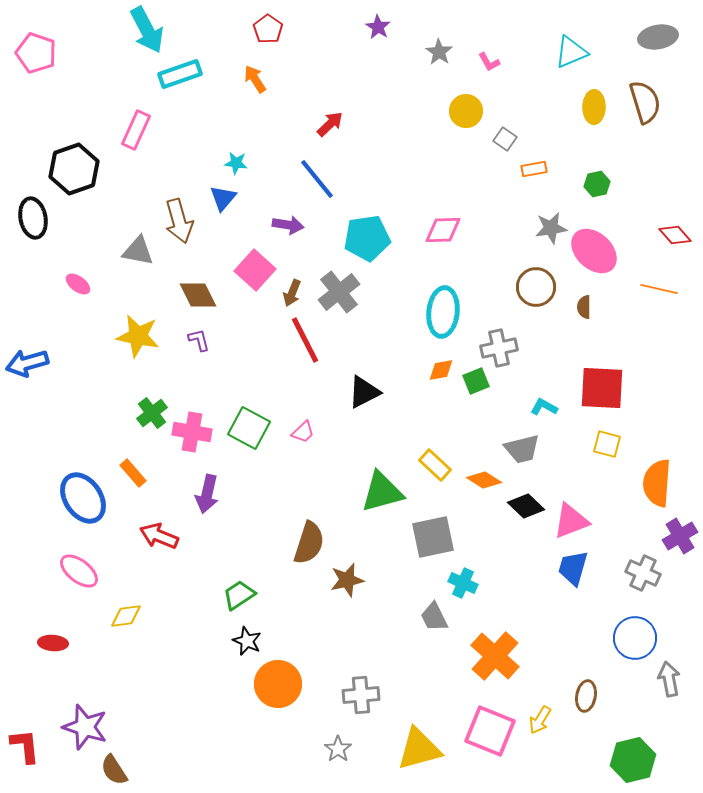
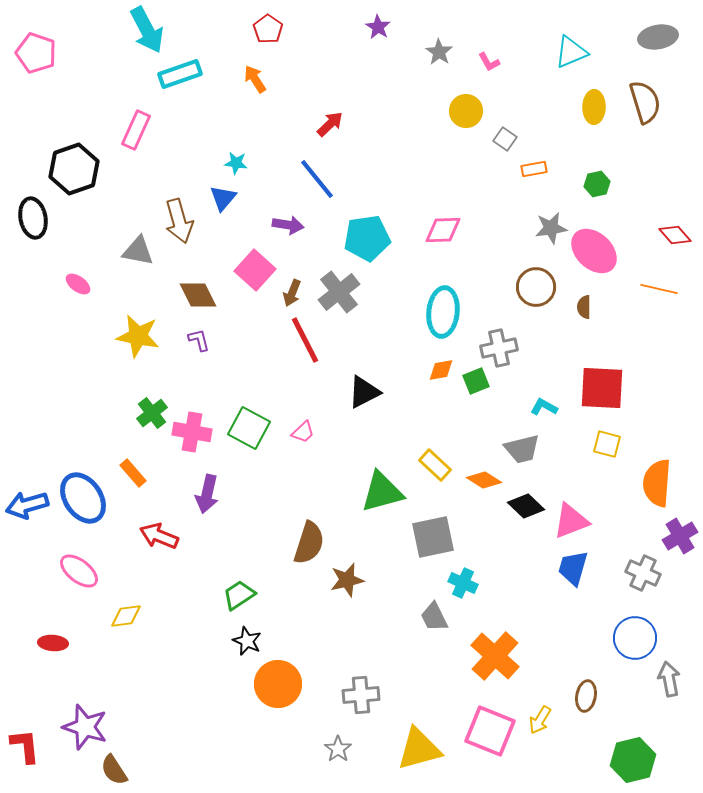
blue arrow at (27, 363): moved 142 px down
